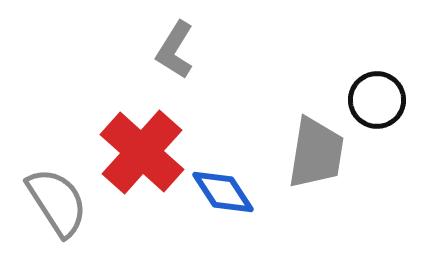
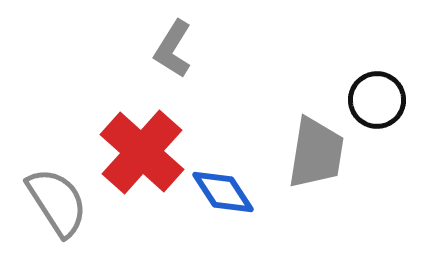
gray L-shape: moved 2 px left, 1 px up
